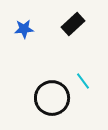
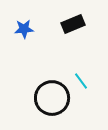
black rectangle: rotated 20 degrees clockwise
cyan line: moved 2 px left
